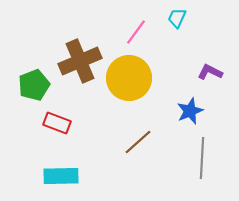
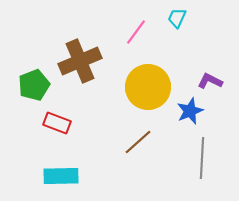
purple L-shape: moved 9 px down
yellow circle: moved 19 px right, 9 px down
